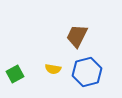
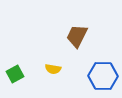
blue hexagon: moved 16 px right, 4 px down; rotated 16 degrees clockwise
